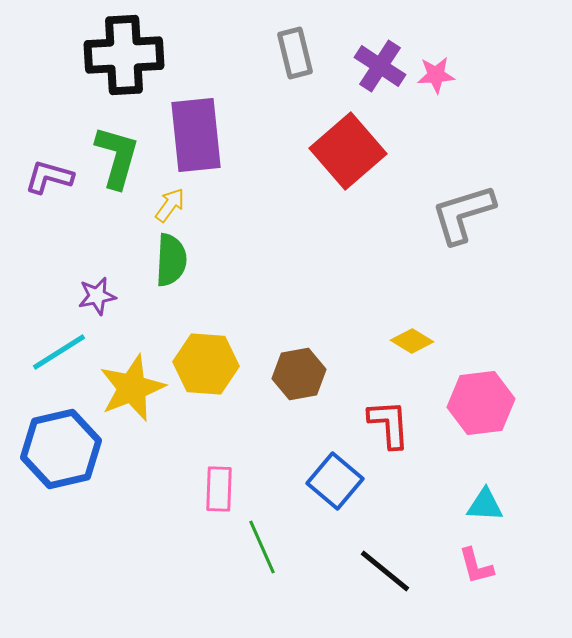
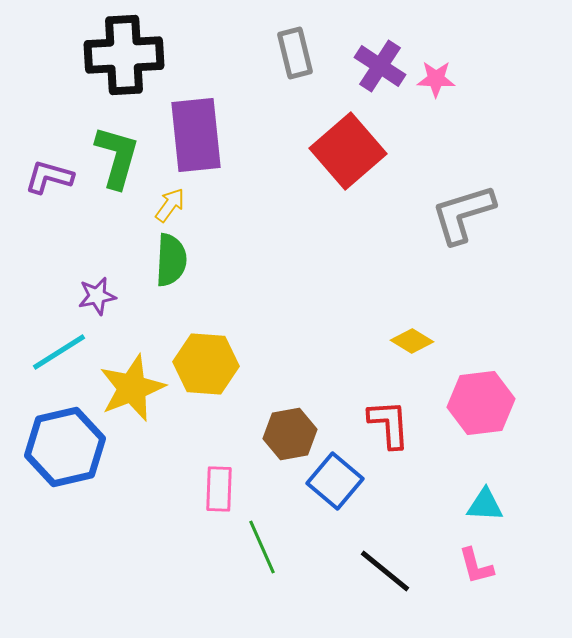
pink star: moved 4 px down; rotated 6 degrees clockwise
brown hexagon: moved 9 px left, 60 px down
blue hexagon: moved 4 px right, 2 px up
